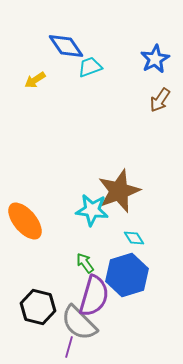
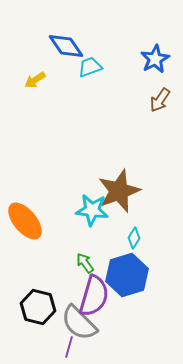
cyan diamond: rotated 65 degrees clockwise
